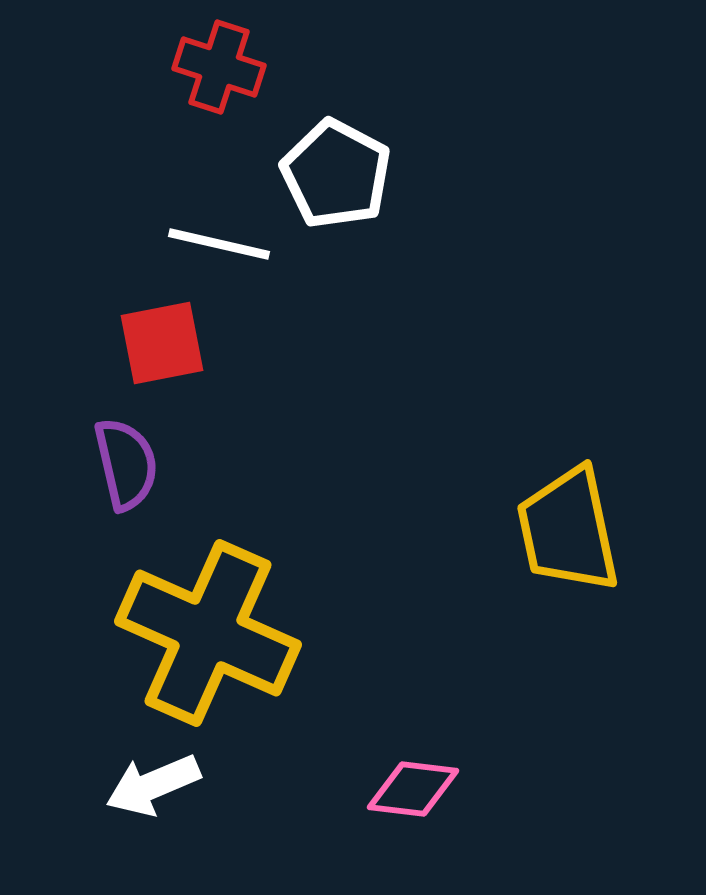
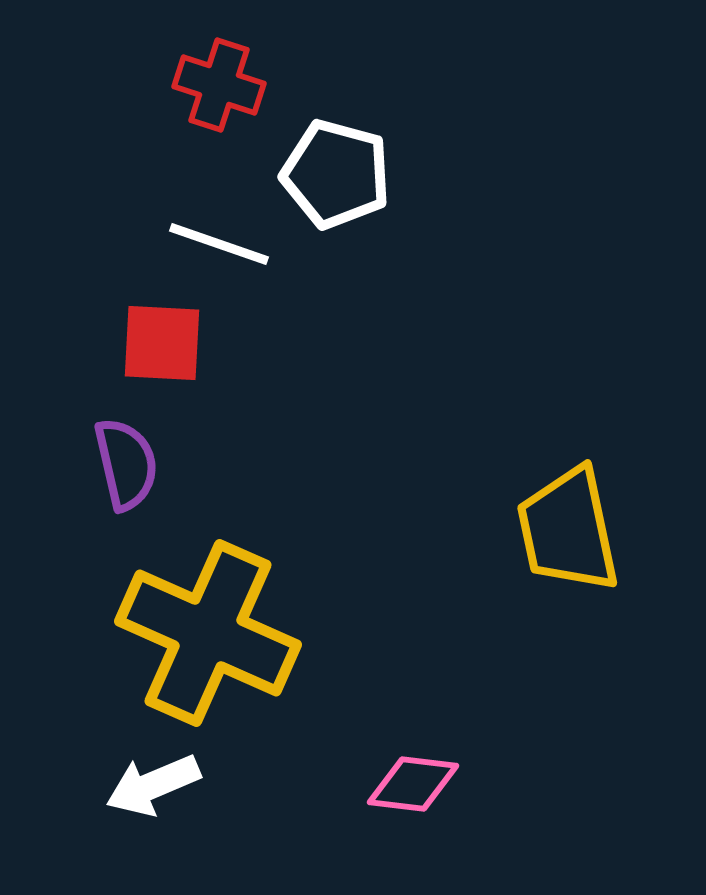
red cross: moved 18 px down
white pentagon: rotated 13 degrees counterclockwise
white line: rotated 6 degrees clockwise
red square: rotated 14 degrees clockwise
pink diamond: moved 5 px up
